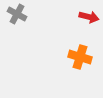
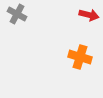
red arrow: moved 2 px up
